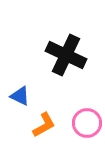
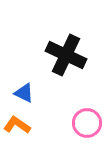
blue triangle: moved 4 px right, 3 px up
orange L-shape: moved 27 px left; rotated 116 degrees counterclockwise
